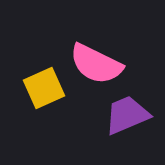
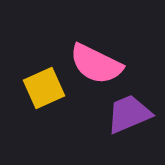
purple trapezoid: moved 2 px right, 1 px up
